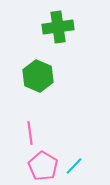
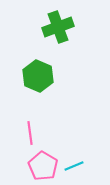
green cross: rotated 12 degrees counterclockwise
cyan line: rotated 24 degrees clockwise
